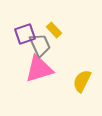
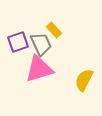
purple square: moved 7 px left, 8 px down
gray trapezoid: moved 1 px right, 1 px up
yellow semicircle: moved 2 px right, 1 px up
